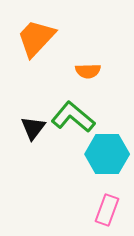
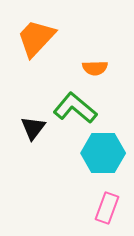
orange semicircle: moved 7 px right, 3 px up
green L-shape: moved 2 px right, 9 px up
cyan hexagon: moved 4 px left, 1 px up
pink rectangle: moved 2 px up
